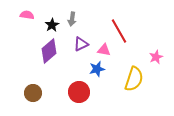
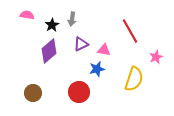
red line: moved 11 px right
